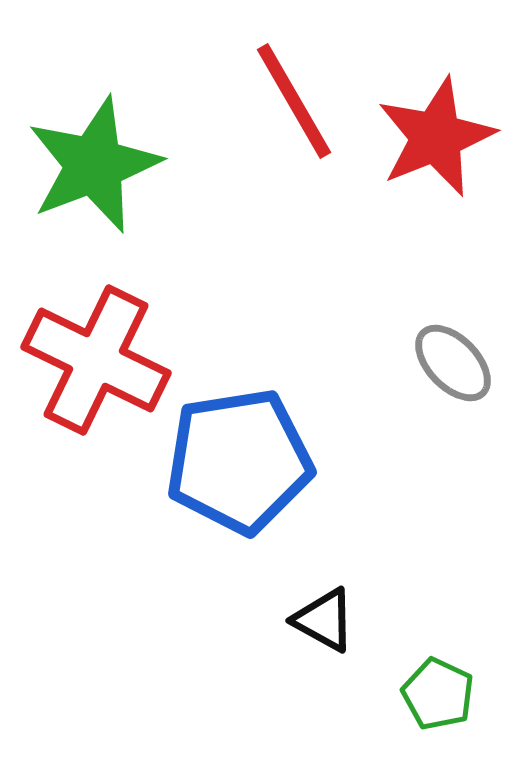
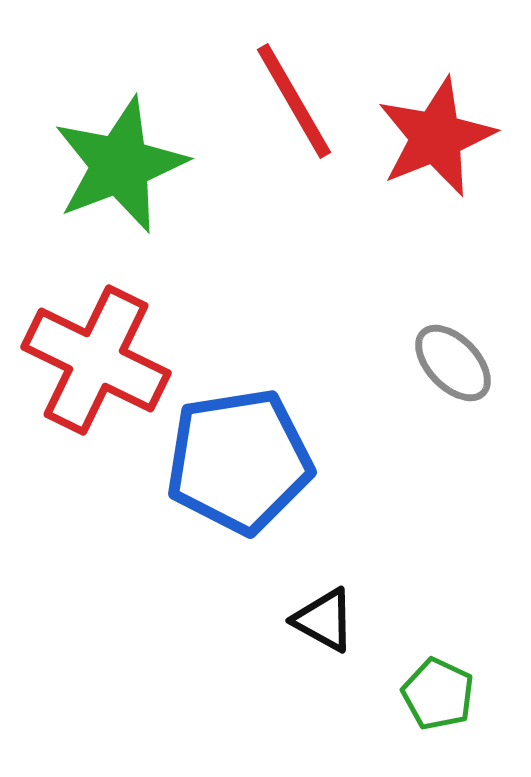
green star: moved 26 px right
